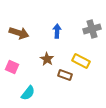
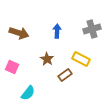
yellow rectangle: moved 2 px up
brown rectangle: rotated 56 degrees counterclockwise
